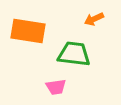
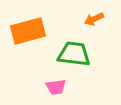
orange rectangle: rotated 24 degrees counterclockwise
